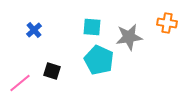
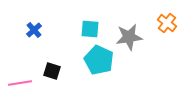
orange cross: rotated 30 degrees clockwise
cyan square: moved 2 px left, 2 px down
pink line: rotated 30 degrees clockwise
